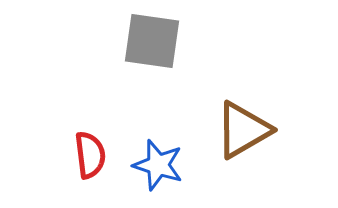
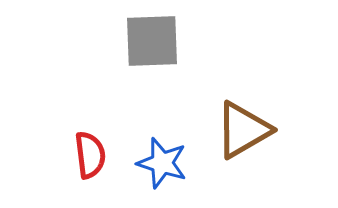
gray square: rotated 10 degrees counterclockwise
blue star: moved 4 px right, 2 px up
